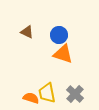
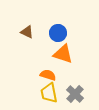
blue circle: moved 1 px left, 2 px up
yellow trapezoid: moved 2 px right
orange semicircle: moved 17 px right, 23 px up
